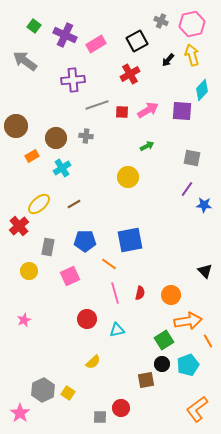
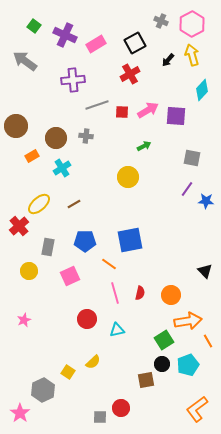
pink hexagon at (192, 24): rotated 15 degrees counterclockwise
black square at (137, 41): moved 2 px left, 2 px down
purple square at (182, 111): moved 6 px left, 5 px down
green arrow at (147, 146): moved 3 px left
blue star at (204, 205): moved 2 px right, 4 px up
yellow square at (68, 393): moved 21 px up
